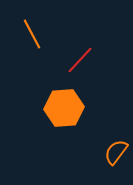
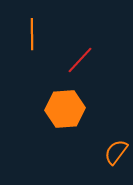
orange line: rotated 28 degrees clockwise
orange hexagon: moved 1 px right, 1 px down
